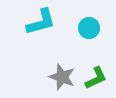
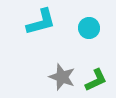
green L-shape: moved 2 px down
